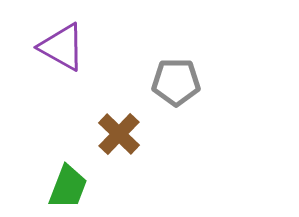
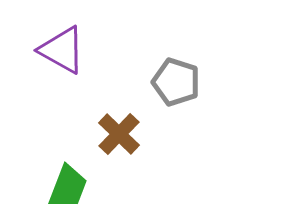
purple triangle: moved 3 px down
gray pentagon: rotated 18 degrees clockwise
